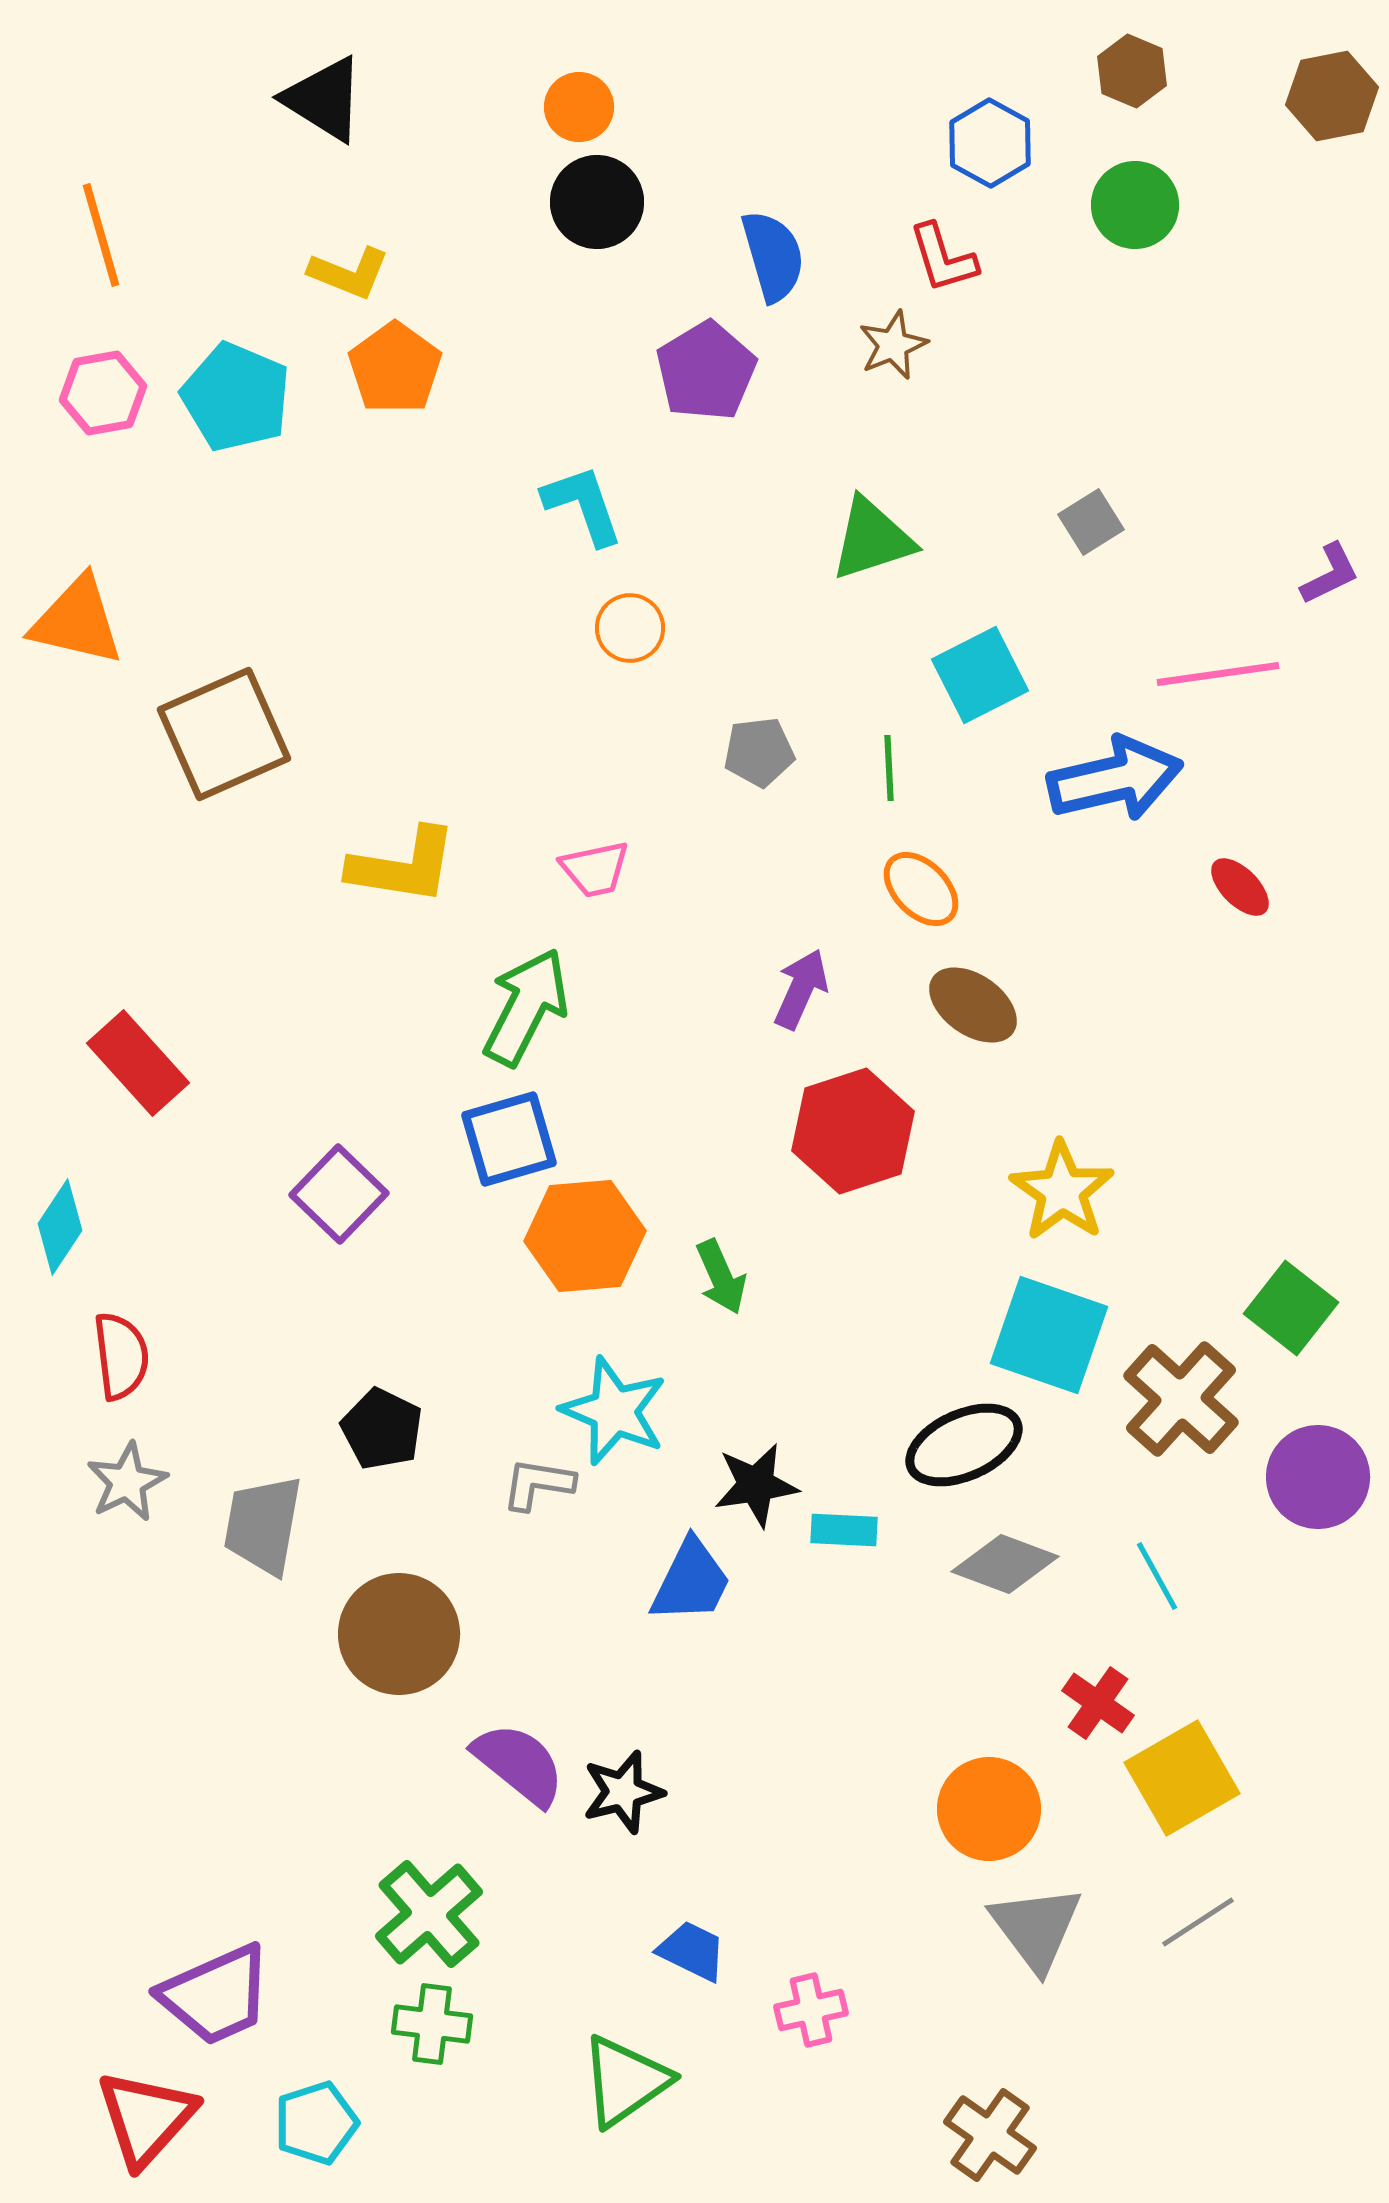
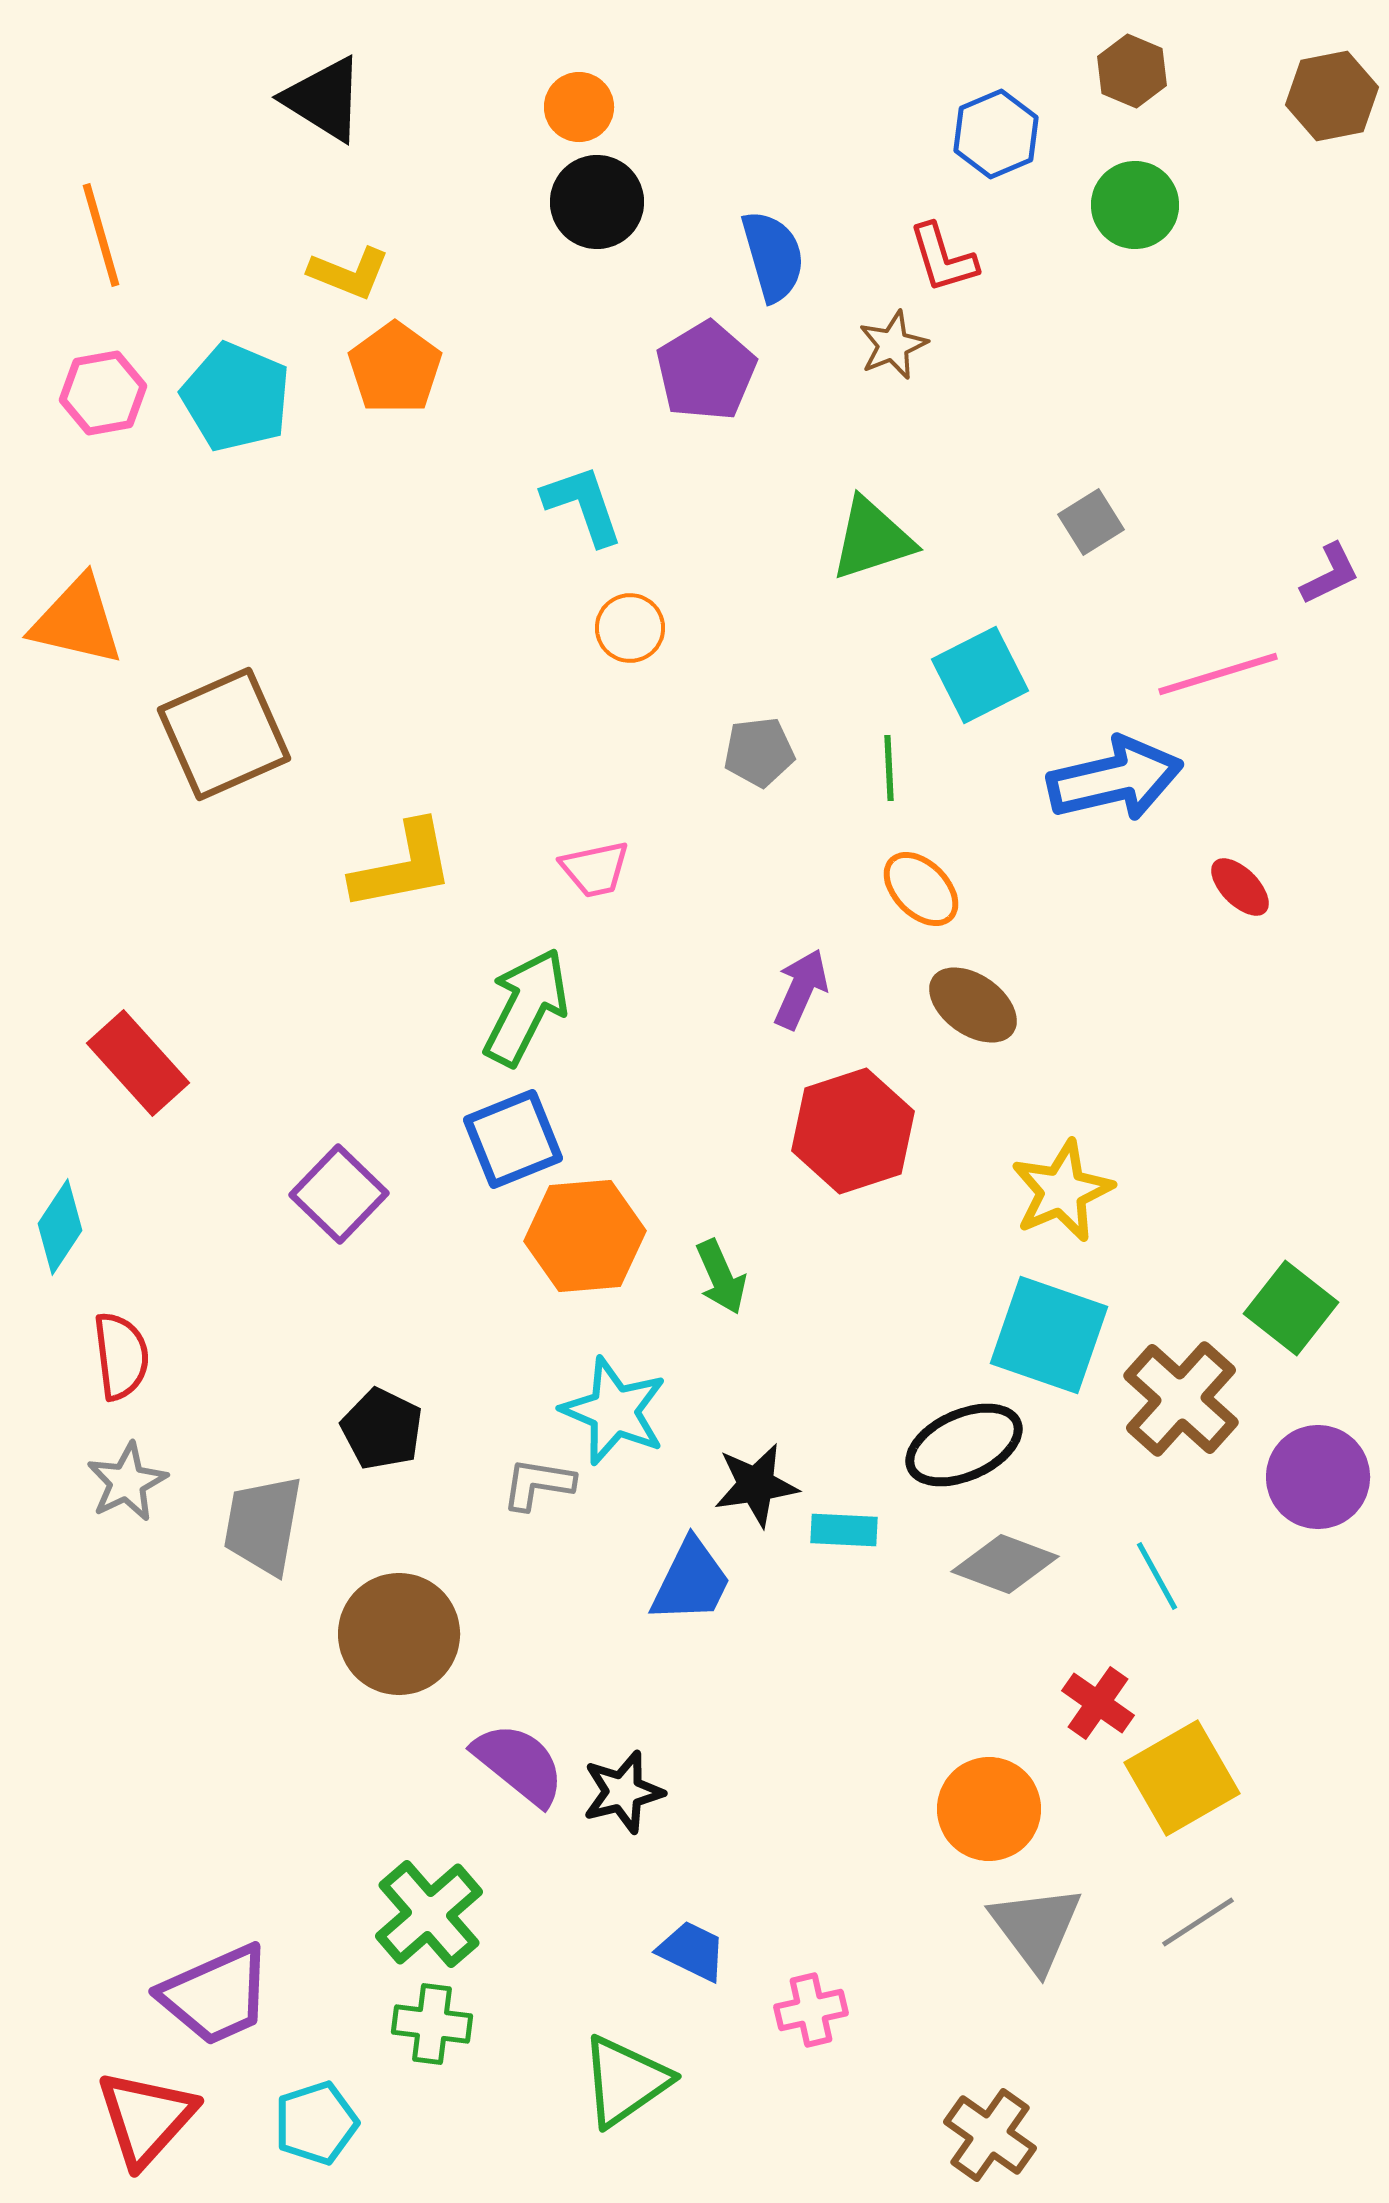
blue hexagon at (990, 143): moved 6 px right, 9 px up; rotated 8 degrees clockwise
pink line at (1218, 674): rotated 9 degrees counterclockwise
yellow L-shape at (403, 866): rotated 20 degrees counterclockwise
blue square at (509, 1139): moved 4 px right; rotated 6 degrees counterclockwise
yellow star at (1062, 1191): rotated 14 degrees clockwise
